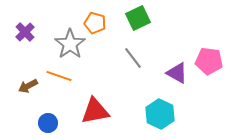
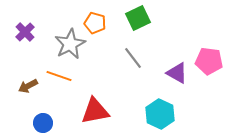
gray star: rotated 8 degrees clockwise
blue circle: moved 5 px left
